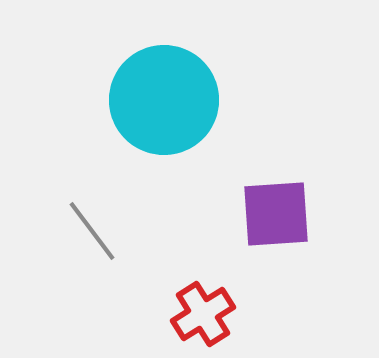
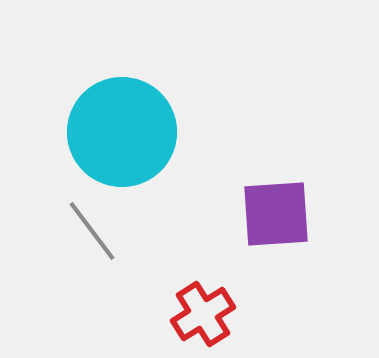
cyan circle: moved 42 px left, 32 px down
